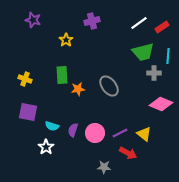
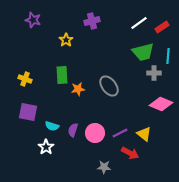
red arrow: moved 2 px right
